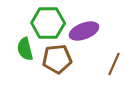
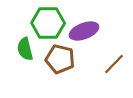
brown pentagon: moved 3 px right; rotated 20 degrees clockwise
brown line: rotated 20 degrees clockwise
